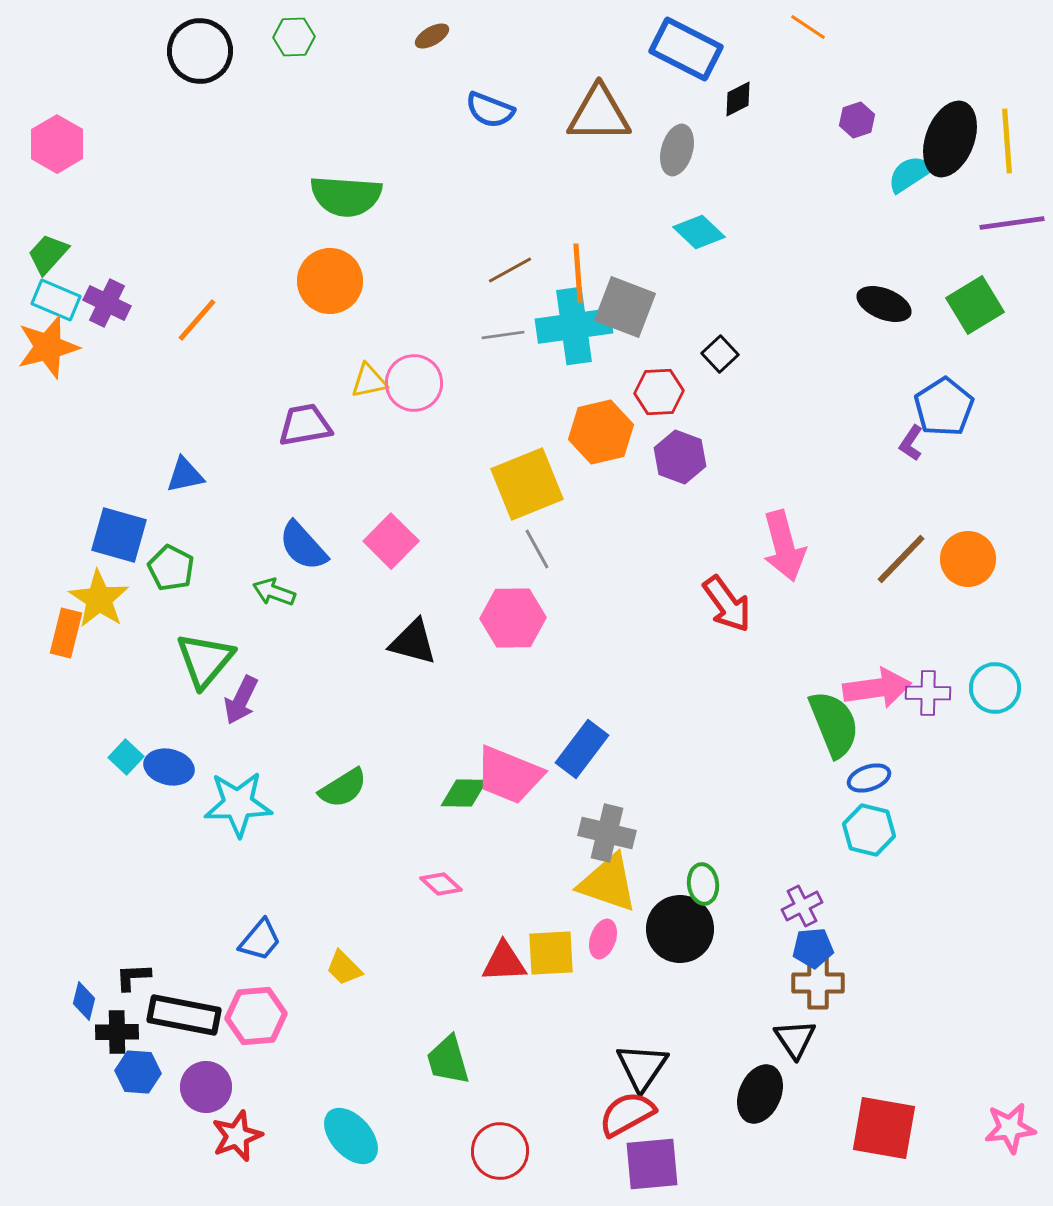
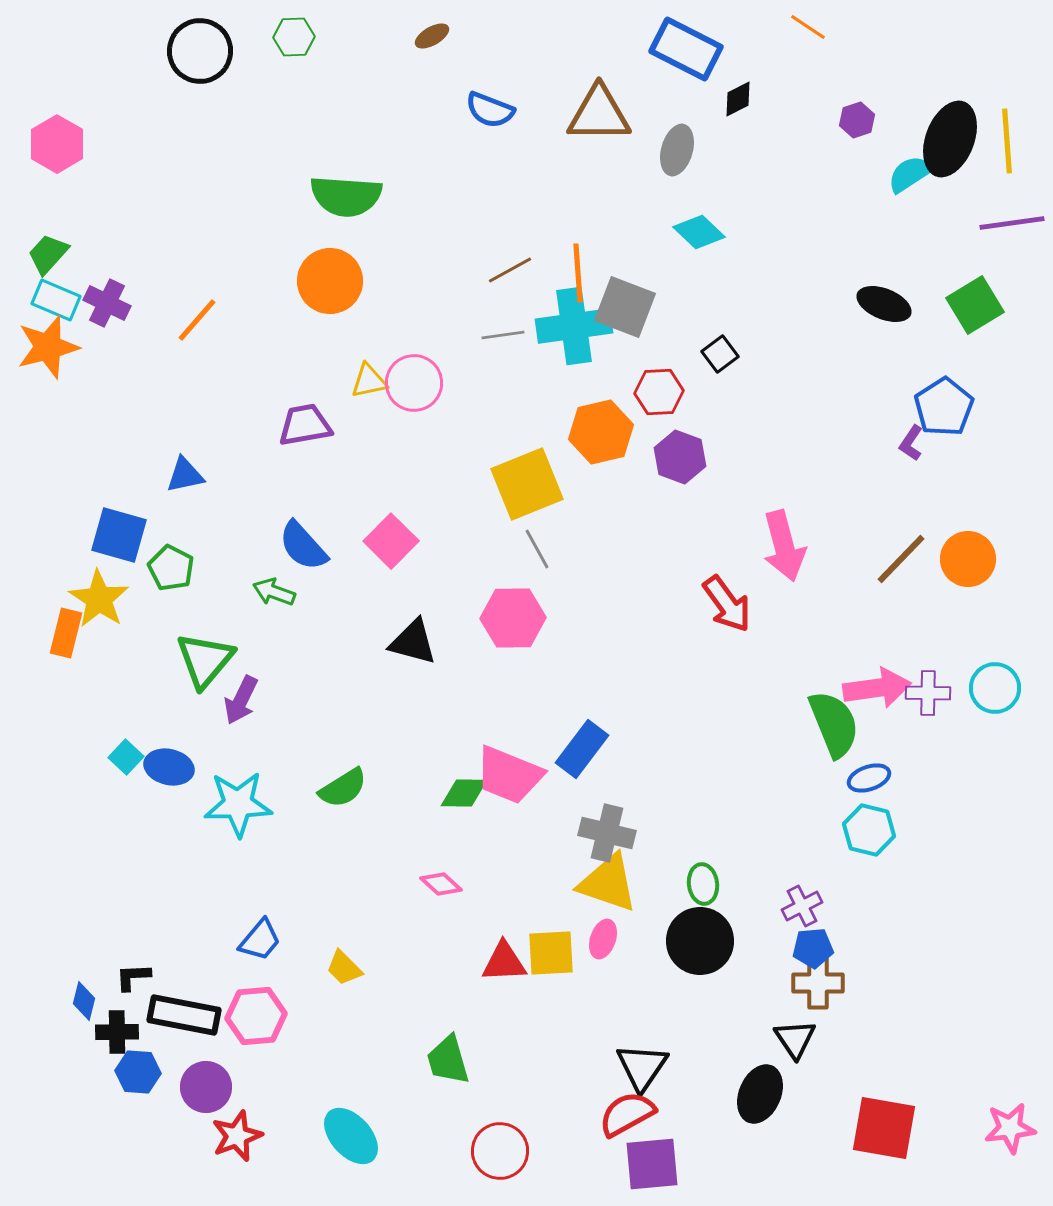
black square at (720, 354): rotated 6 degrees clockwise
black circle at (680, 929): moved 20 px right, 12 px down
